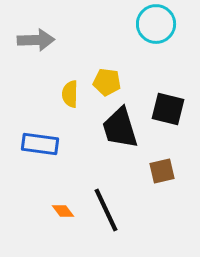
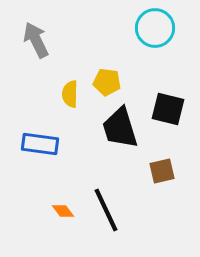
cyan circle: moved 1 px left, 4 px down
gray arrow: rotated 114 degrees counterclockwise
